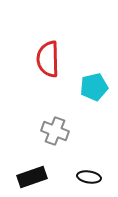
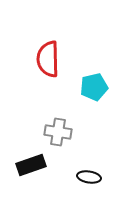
gray cross: moved 3 px right, 1 px down; rotated 12 degrees counterclockwise
black rectangle: moved 1 px left, 12 px up
